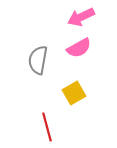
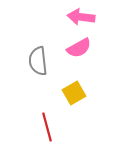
pink arrow: rotated 32 degrees clockwise
gray semicircle: moved 1 px down; rotated 16 degrees counterclockwise
